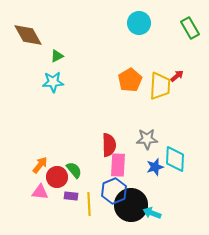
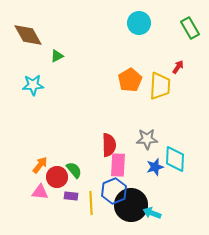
red arrow: moved 1 px right, 9 px up; rotated 16 degrees counterclockwise
cyan star: moved 20 px left, 3 px down
yellow line: moved 2 px right, 1 px up
